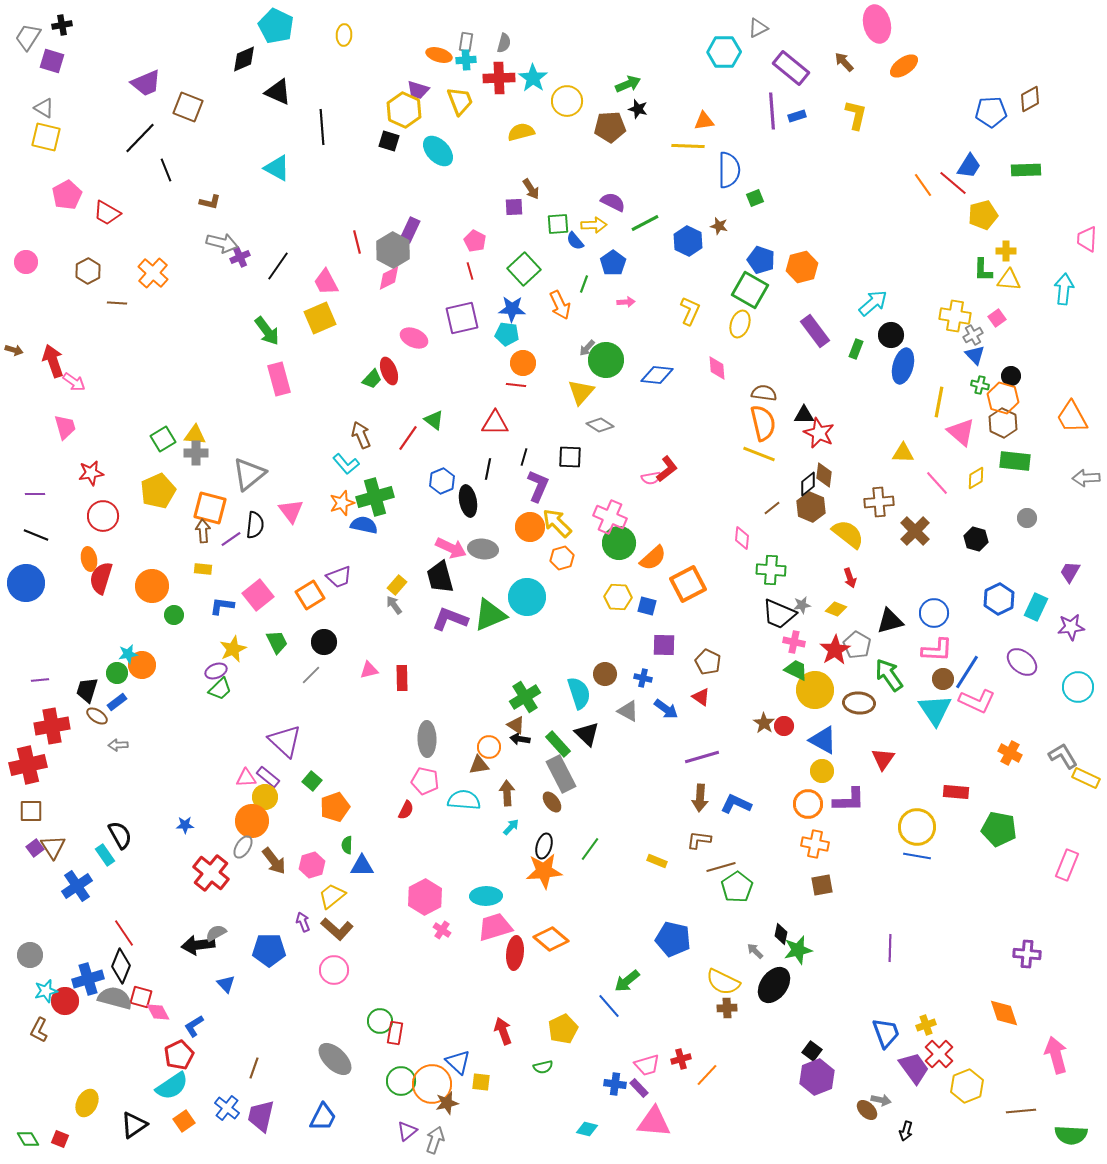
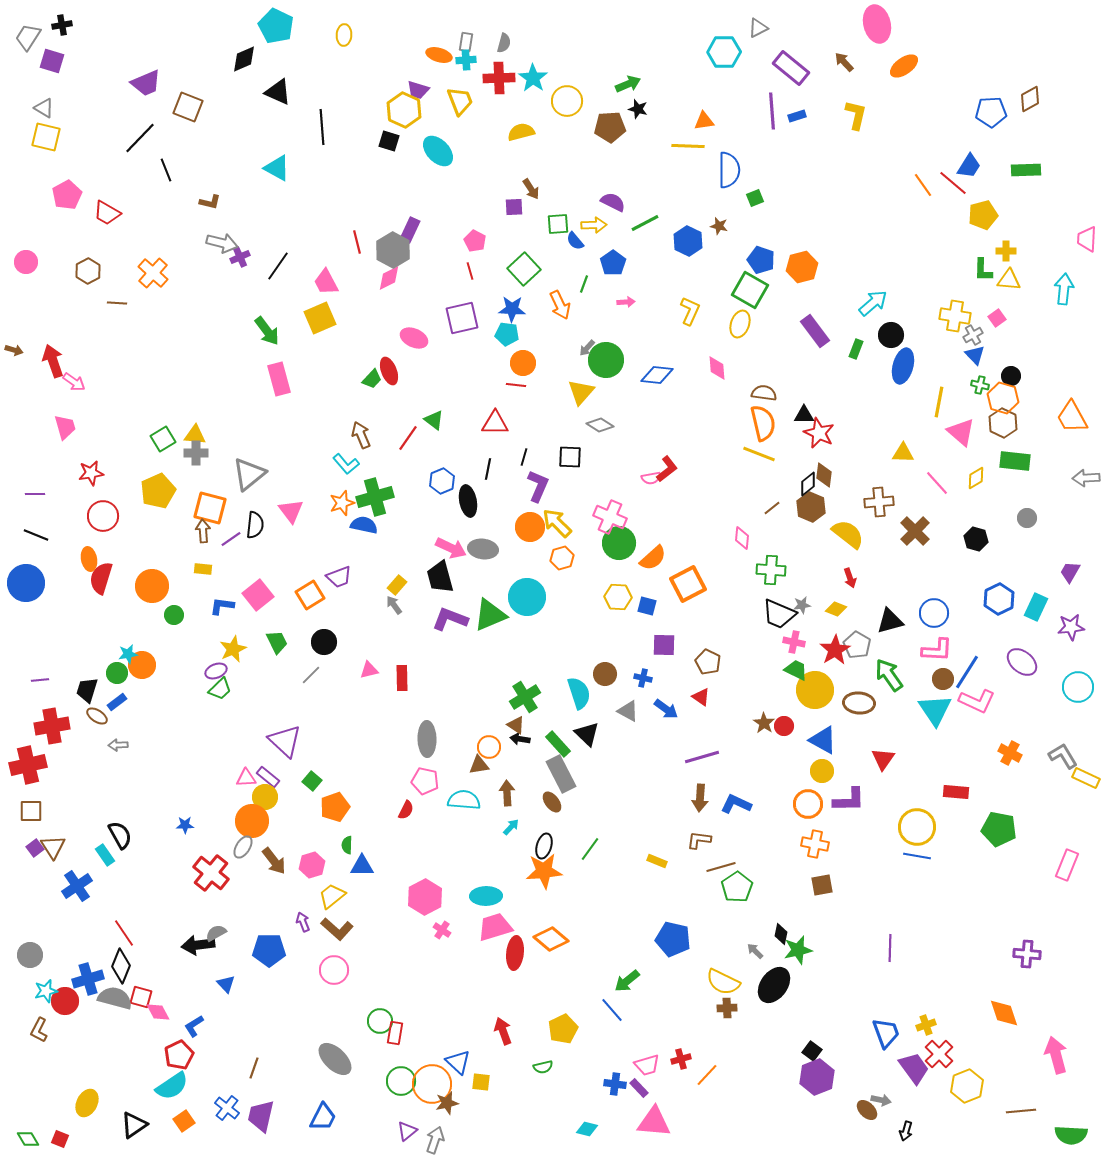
blue line at (609, 1006): moved 3 px right, 4 px down
